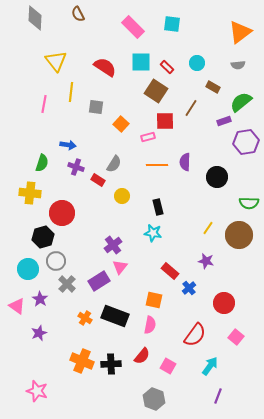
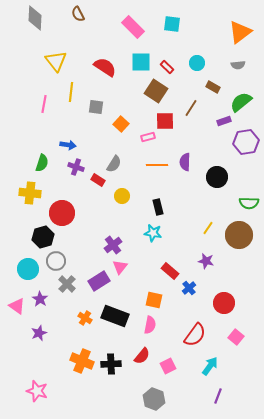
pink square at (168, 366): rotated 35 degrees clockwise
